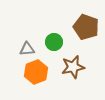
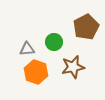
brown pentagon: rotated 25 degrees clockwise
orange hexagon: rotated 20 degrees counterclockwise
